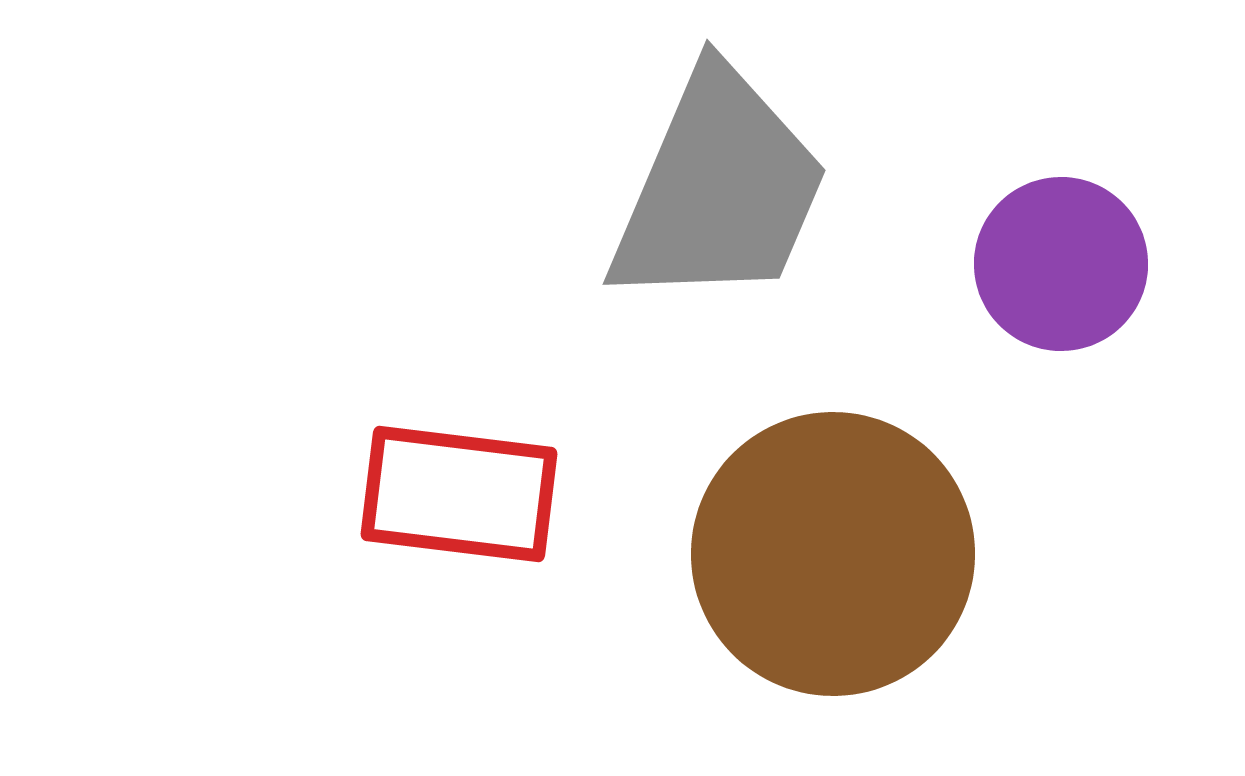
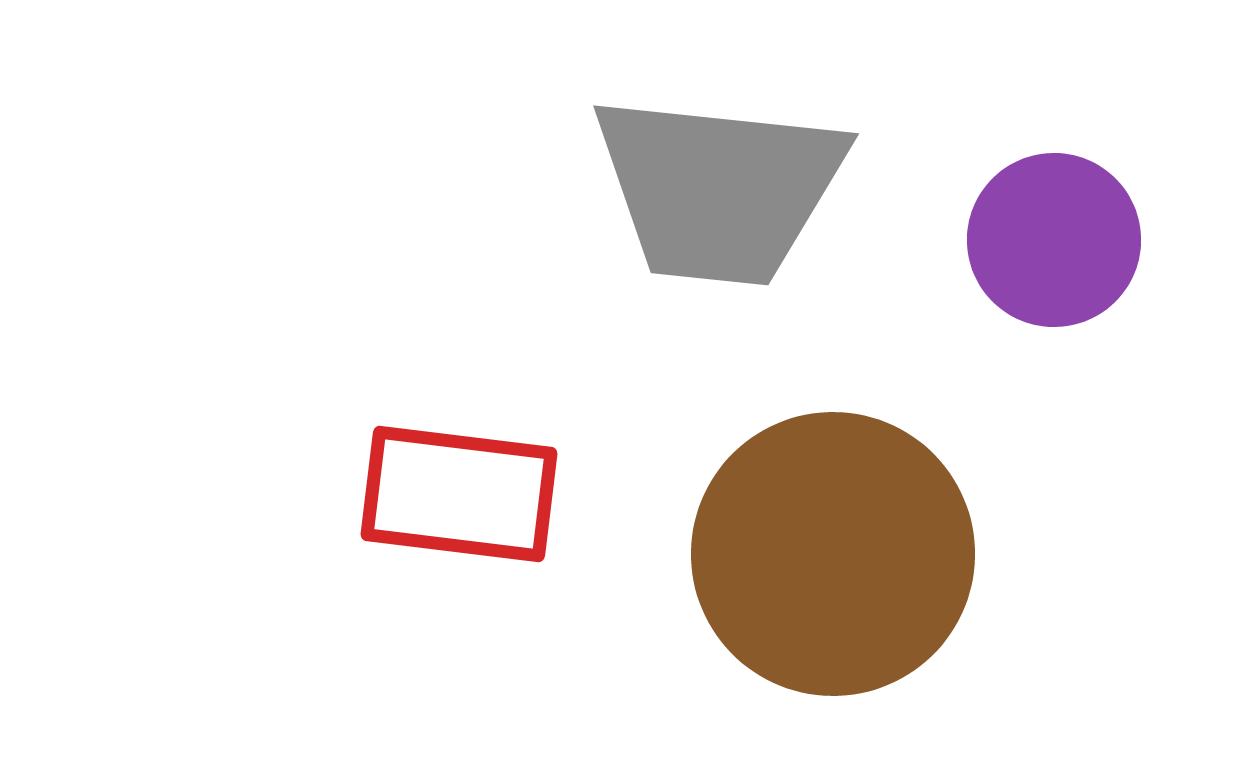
gray trapezoid: rotated 73 degrees clockwise
purple circle: moved 7 px left, 24 px up
